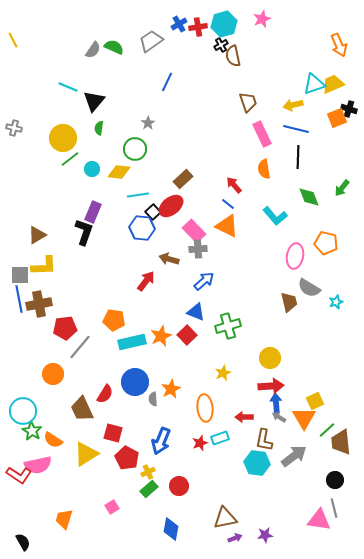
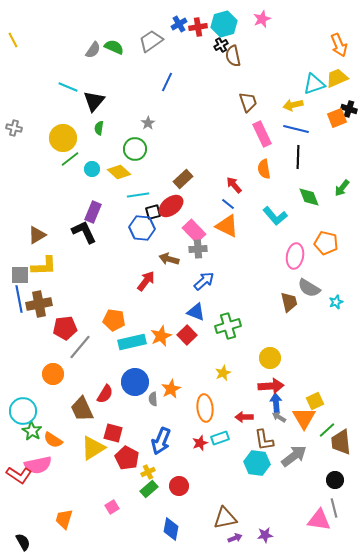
yellow trapezoid at (333, 84): moved 4 px right, 6 px up
yellow diamond at (119, 172): rotated 35 degrees clockwise
black square at (153, 212): rotated 28 degrees clockwise
black L-shape at (84, 232): rotated 44 degrees counterclockwise
brown L-shape at (264, 440): rotated 20 degrees counterclockwise
yellow triangle at (86, 454): moved 7 px right, 6 px up
